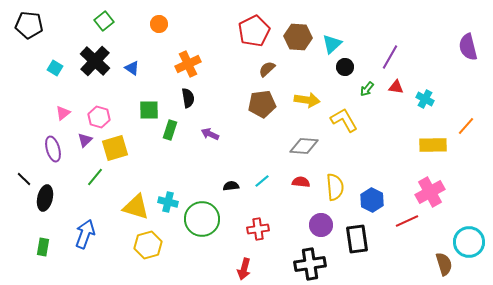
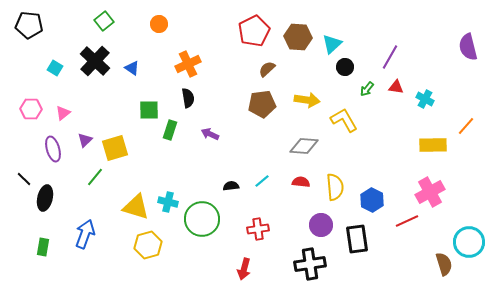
pink hexagon at (99, 117): moved 68 px left, 8 px up; rotated 15 degrees counterclockwise
